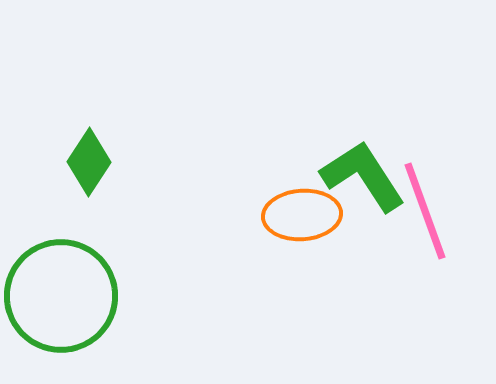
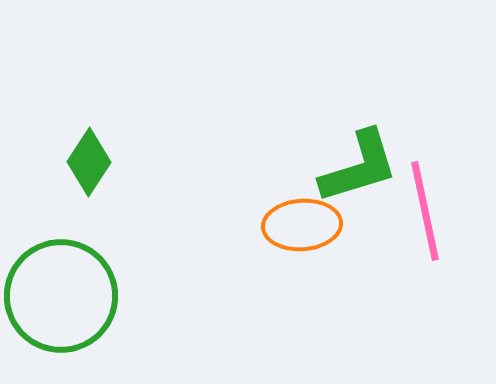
green L-shape: moved 4 px left, 9 px up; rotated 106 degrees clockwise
pink line: rotated 8 degrees clockwise
orange ellipse: moved 10 px down
